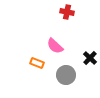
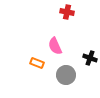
pink semicircle: rotated 24 degrees clockwise
black cross: rotated 24 degrees counterclockwise
